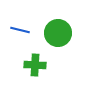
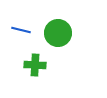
blue line: moved 1 px right
